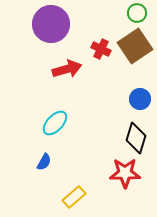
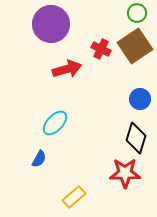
blue semicircle: moved 5 px left, 3 px up
